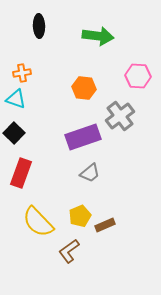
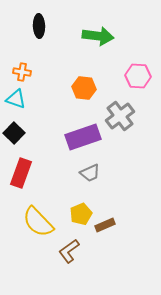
orange cross: moved 1 px up; rotated 18 degrees clockwise
gray trapezoid: rotated 15 degrees clockwise
yellow pentagon: moved 1 px right, 2 px up
